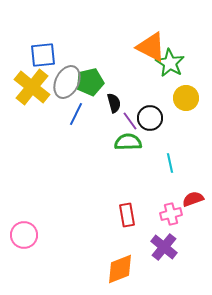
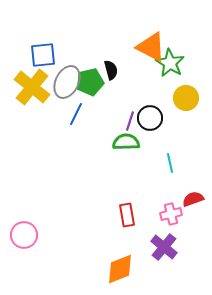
black semicircle: moved 3 px left, 33 px up
purple line: rotated 54 degrees clockwise
green semicircle: moved 2 px left
